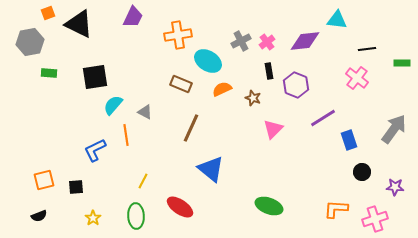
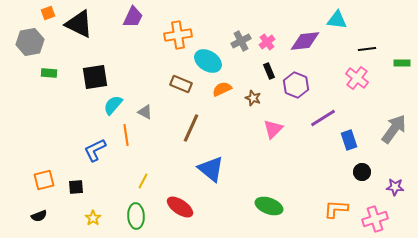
black rectangle at (269, 71): rotated 14 degrees counterclockwise
